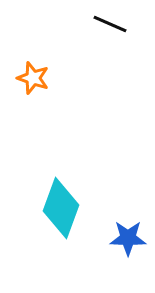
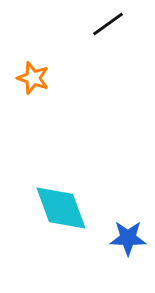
black line: moved 2 px left; rotated 60 degrees counterclockwise
cyan diamond: rotated 40 degrees counterclockwise
